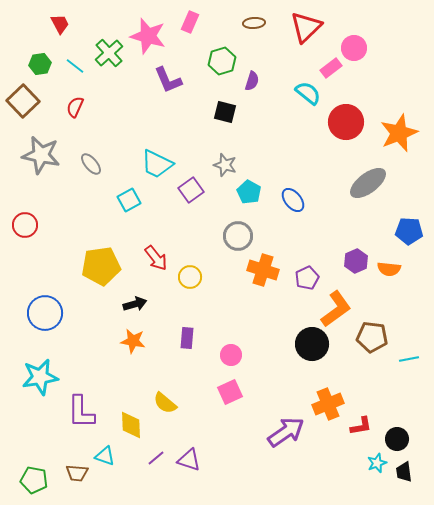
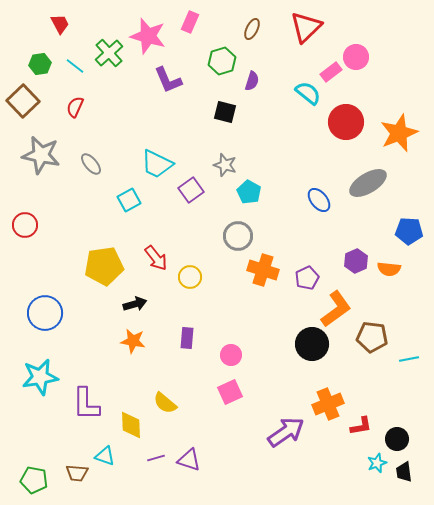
brown ellipse at (254, 23): moved 2 px left, 6 px down; rotated 60 degrees counterclockwise
pink circle at (354, 48): moved 2 px right, 9 px down
pink rectangle at (331, 68): moved 4 px down
gray ellipse at (368, 183): rotated 6 degrees clockwise
blue ellipse at (293, 200): moved 26 px right
yellow pentagon at (101, 266): moved 3 px right
purple L-shape at (81, 412): moved 5 px right, 8 px up
purple line at (156, 458): rotated 24 degrees clockwise
